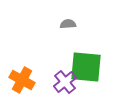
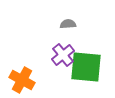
purple cross: moved 2 px left, 27 px up
